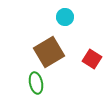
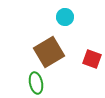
red square: rotated 12 degrees counterclockwise
